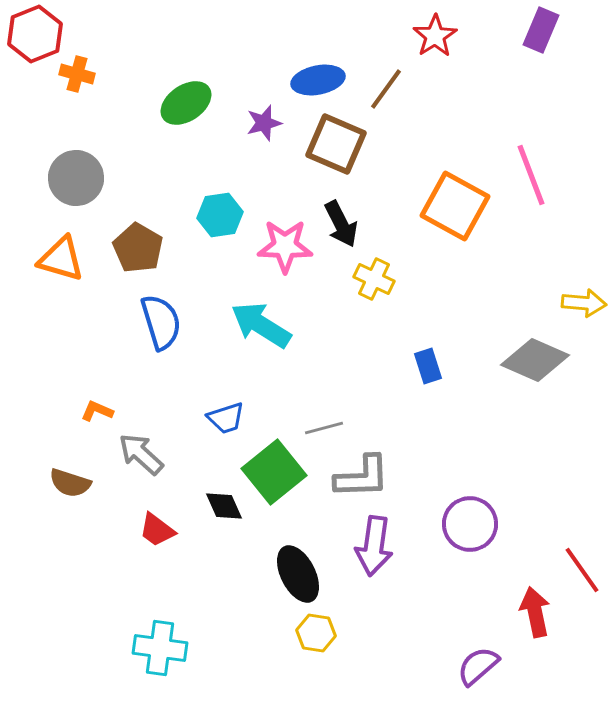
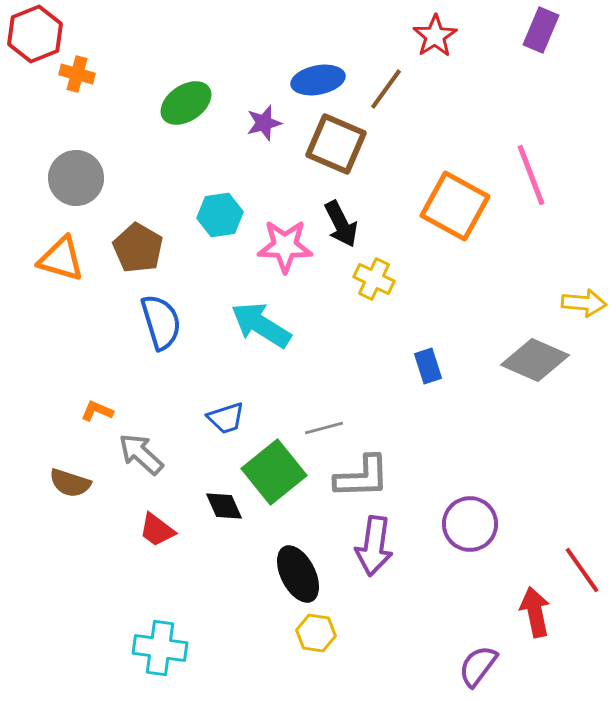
purple semicircle: rotated 12 degrees counterclockwise
